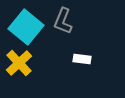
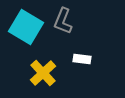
cyan square: rotated 8 degrees counterclockwise
yellow cross: moved 24 px right, 10 px down
